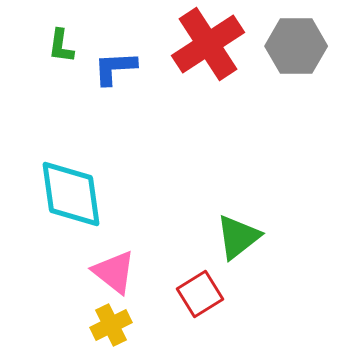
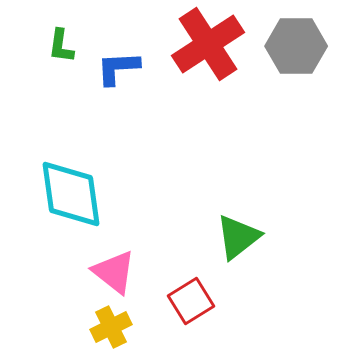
blue L-shape: moved 3 px right
red square: moved 9 px left, 7 px down
yellow cross: moved 2 px down
